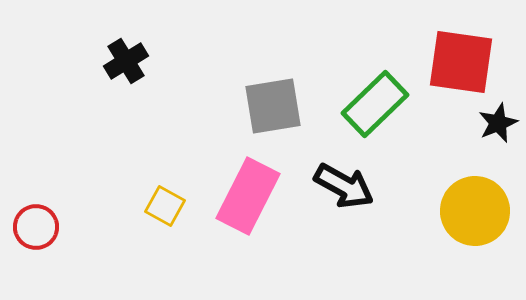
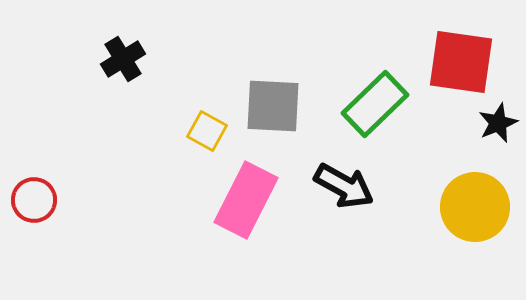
black cross: moved 3 px left, 2 px up
gray square: rotated 12 degrees clockwise
pink rectangle: moved 2 px left, 4 px down
yellow square: moved 42 px right, 75 px up
yellow circle: moved 4 px up
red circle: moved 2 px left, 27 px up
